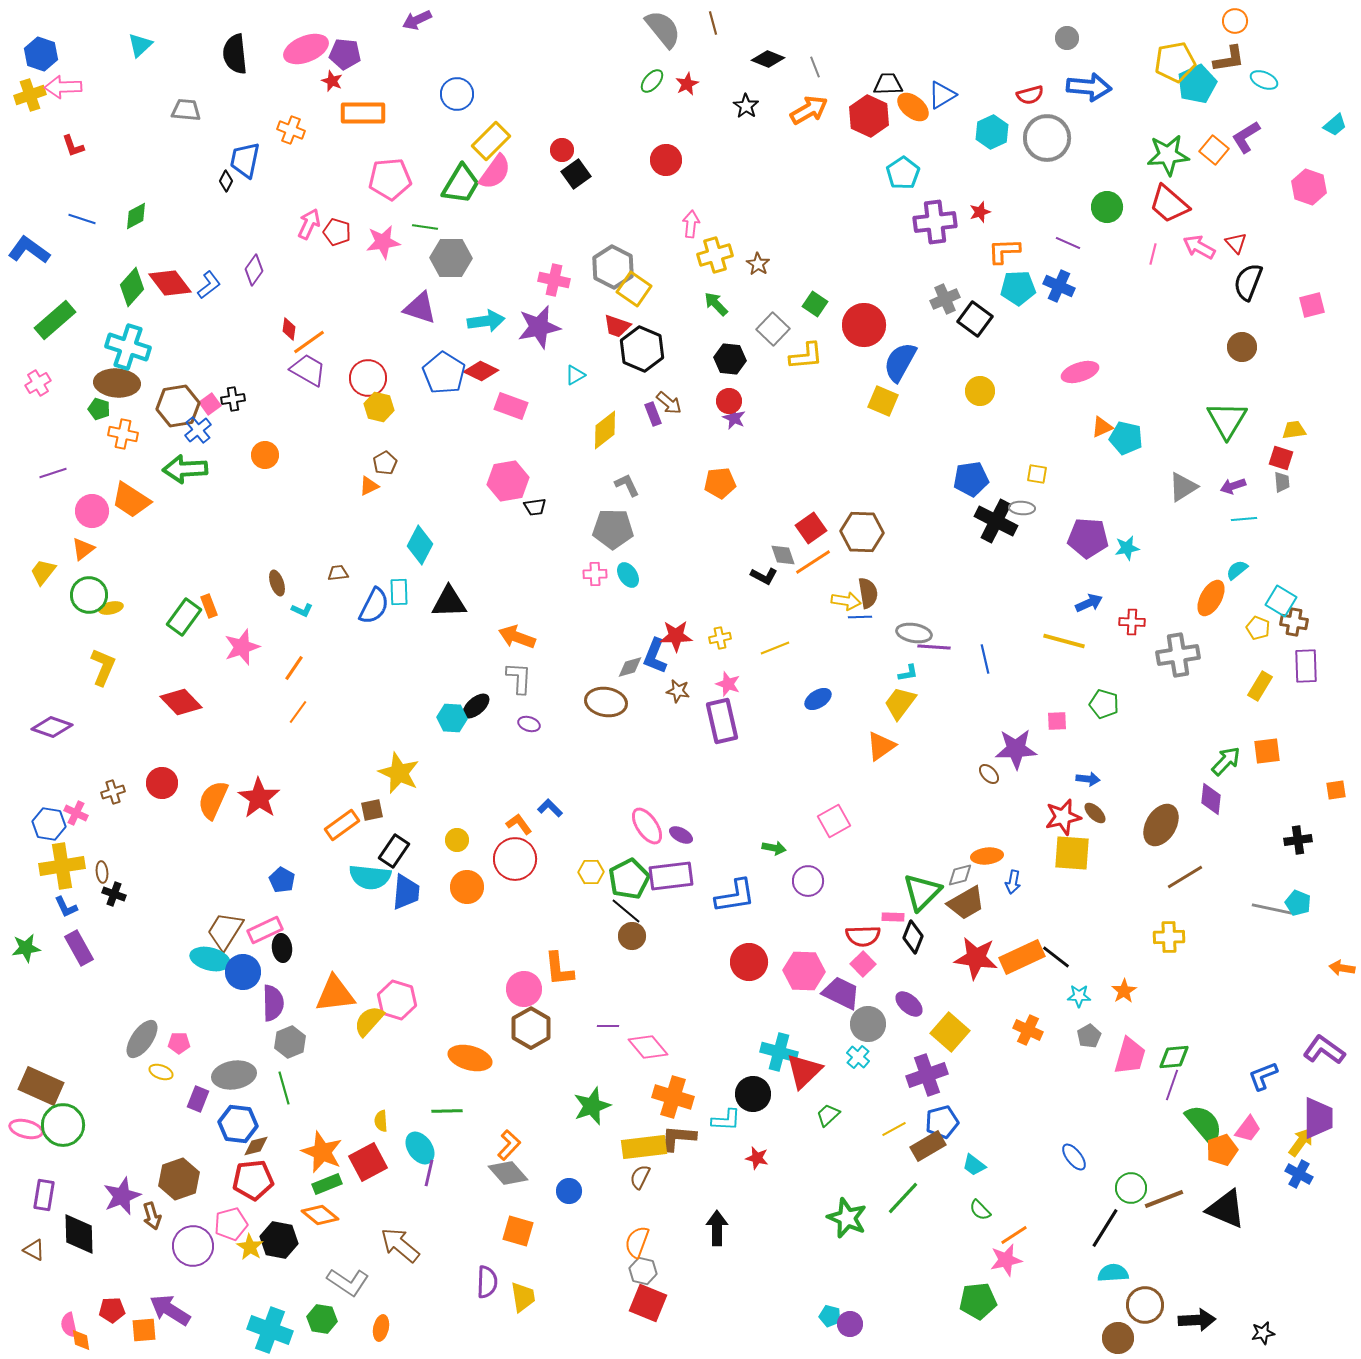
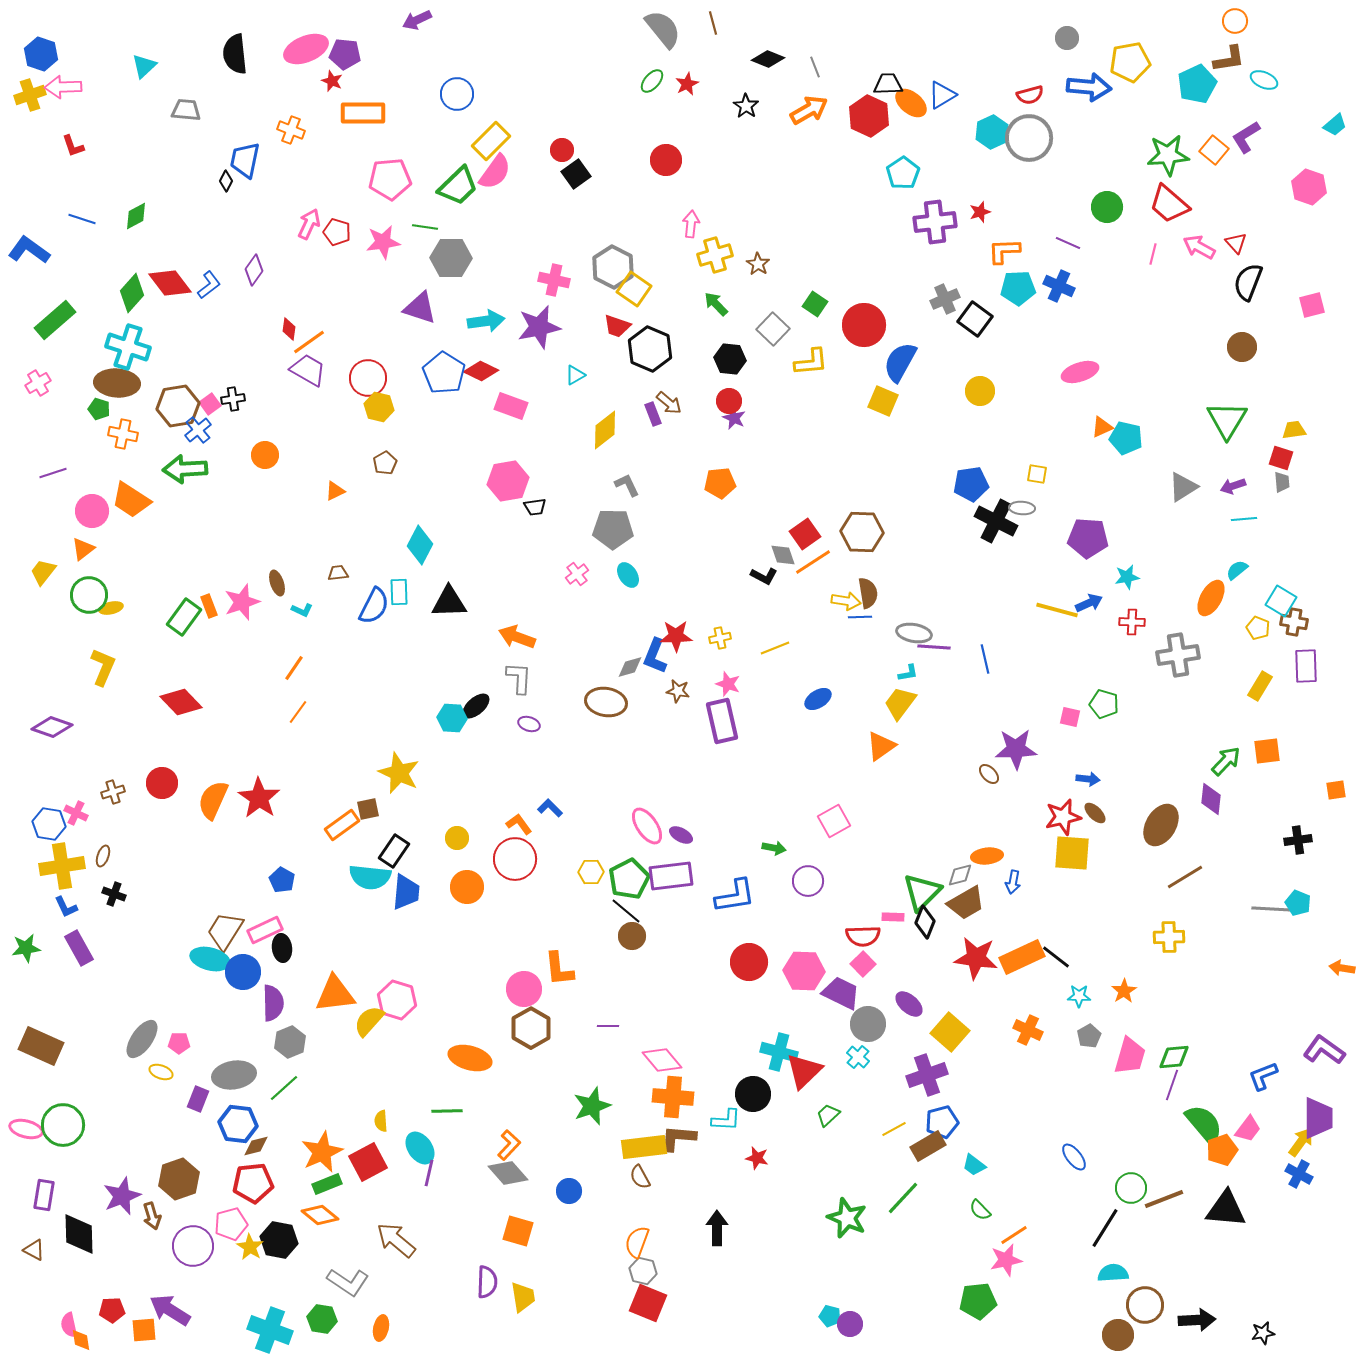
cyan triangle at (140, 45): moved 4 px right, 21 px down
yellow pentagon at (1175, 62): moved 45 px left
orange ellipse at (913, 107): moved 2 px left, 4 px up
gray circle at (1047, 138): moved 18 px left
green trapezoid at (461, 184): moved 3 px left, 2 px down; rotated 15 degrees clockwise
green diamond at (132, 287): moved 6 px down
black hexagon at (642, 349): moved 8 px right
yellow L-shape at (806, 356): moved 5 px right, 6 px down
blue pentagon at (971, 479): moved 5 px down
orange triangle at (369, 486): moved 34 px left, 5 px down
red square at (811, 528): moved 6 px left, 6 px down
cyan star at (1127, 548): moved 29 px down
pink cross at (595, 574): moved 18 px left; rotated 35 degrees counterclockwise
yellow line at (1064, 641): moved 7 px left, 31 px up
pink star at (242, 647): moved 45 px up
pink square at (1057, 721): moved 13 px right, 4 px up; rotated 15 degrees clockwise
brown square at (372, 810): moved 4 px left, 1 px up
yellow circle at (457, 840): moved 2 px up
brown ellipse at (102, 872): moved 1 px right, 16 px up; rotated 25 degrees clockwise
gray line at (1272, 909): rotated 9 degrees counterclockwise
black diamond at (913, 937): moved 12 px right, 15 px up
pink diamond at (648, 1047): moved 14 px right, 13 px down
brown rectangle at (41, 1086): moved 40 px up
green line at (284, 1088): rotated 64 degrees clockwise
orange cross at (673, 1097): rotated 12 degrees counterclockwise
orange star at (322, 1152): rotated 24 degrees clockwise
brown semicircle at (640, 1177): rotated 55 degrees counterclockwise
red pentagon at (253, 1180): moved 3 px down
black triangle at (1226, 1209): rotated 18 degrees counterclockwise
brown arrow at (400, 1245): moved 4 px left, 5 px up
brown circle at (1118, 1338): moved 3 px up
